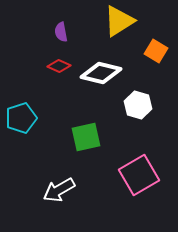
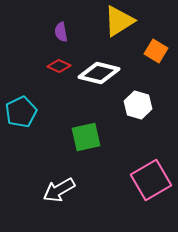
white diamond: moved 2 px left
cyan pentagon: moved 6 px up; rotated 8 degrees counterclockwise
pink square: moved 12 px right, 5 px down
